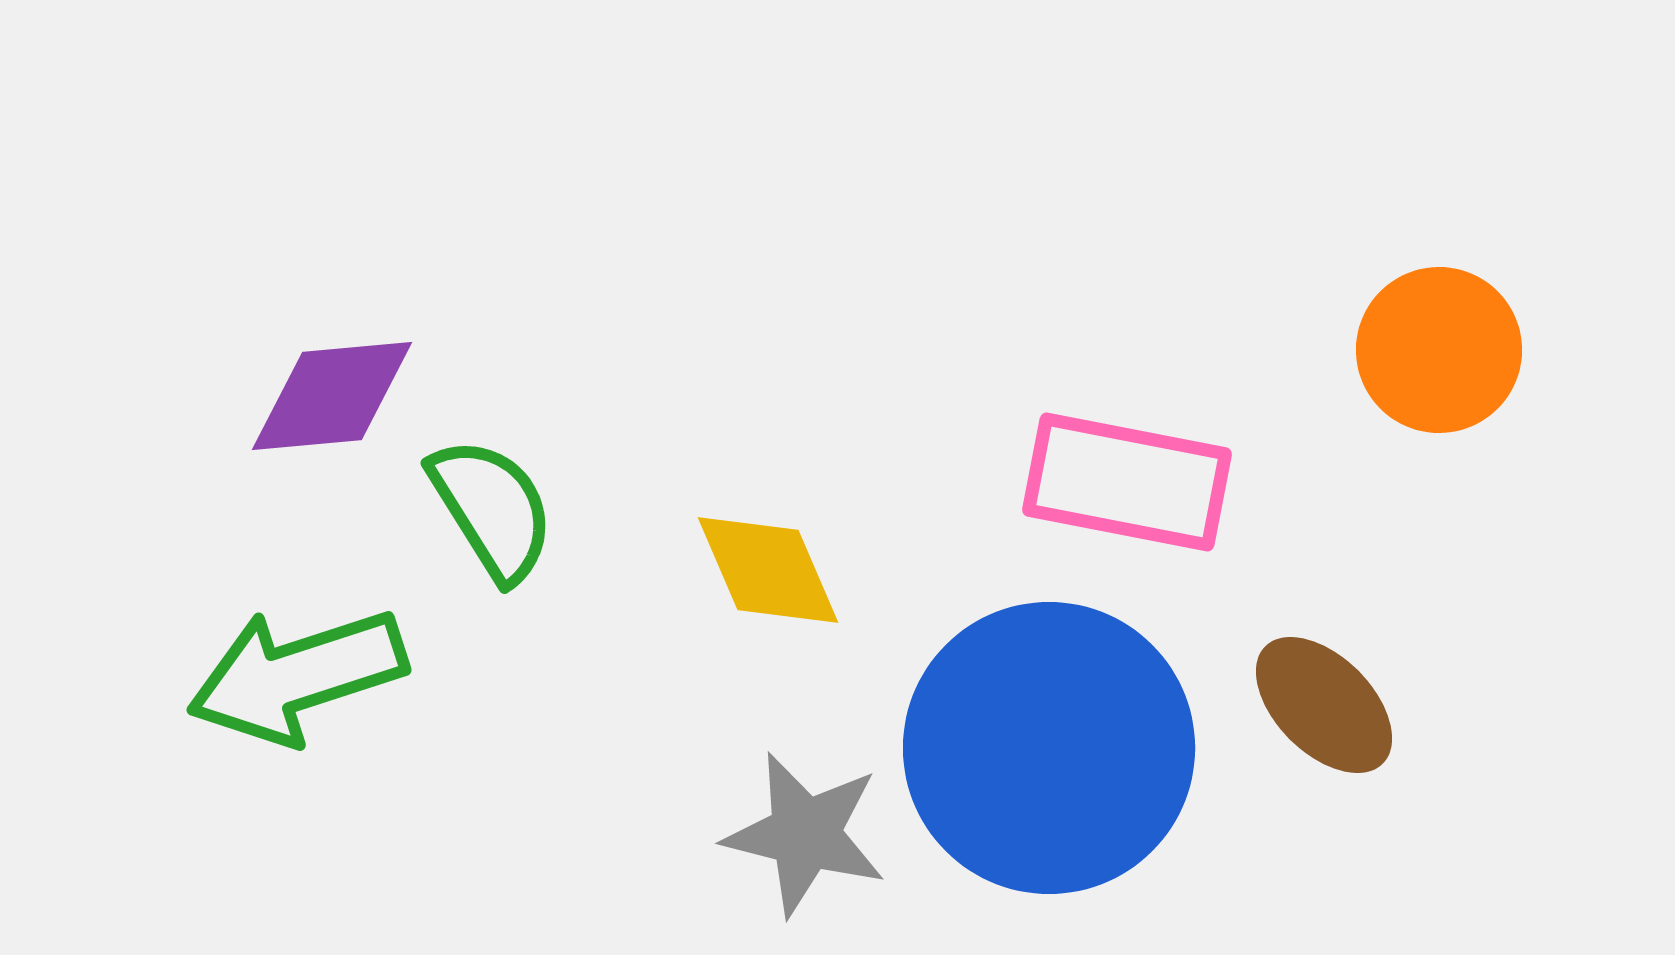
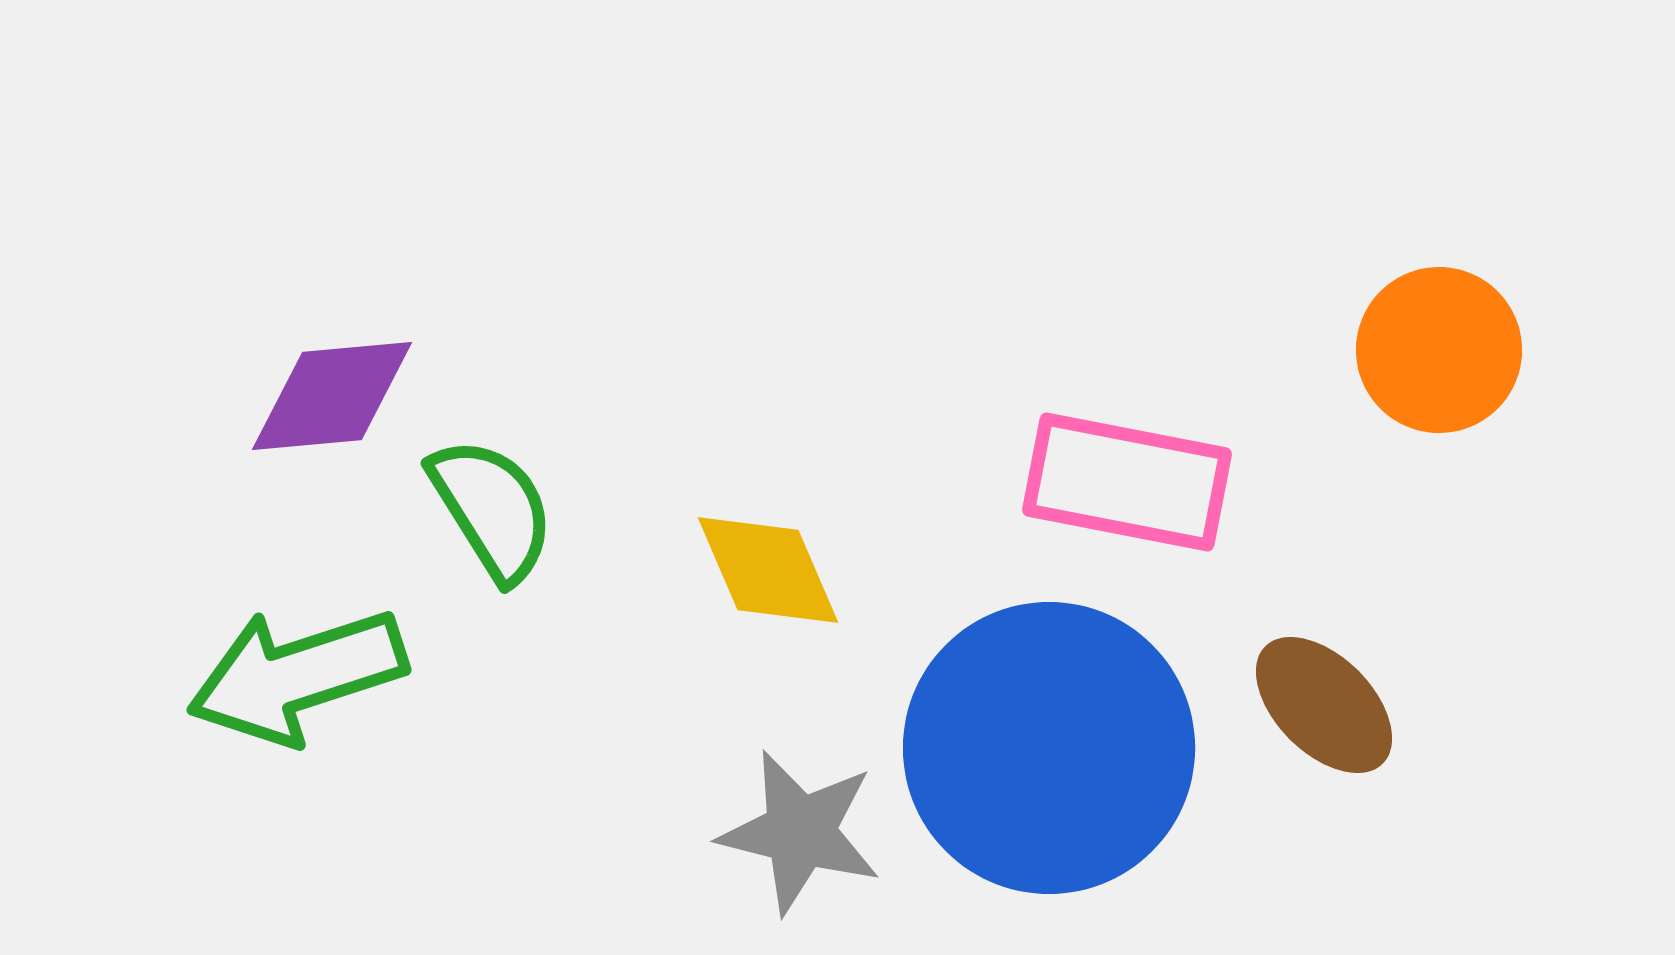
gray star: moved 5 px left, 2 px up
